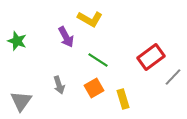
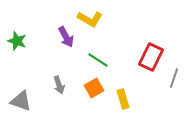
red rectangle: rotated 28 degrees counterclockwise
gray line: moved 1 px right, 1 px down; rotated 24 degrees counterclockwise
gray triangle: rotated 45 degrees counterclockwise
